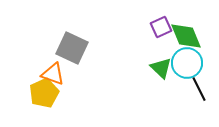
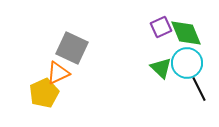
green diamond: moved 3 px up
orange triangle: moved 5 px right, 1 px up; rotated 45 degrees counterclockwise
